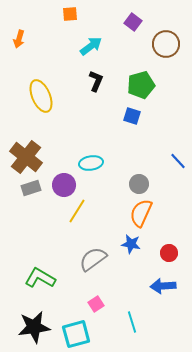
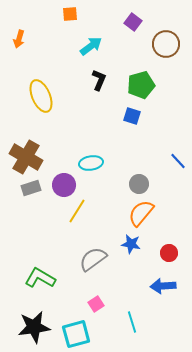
black L-shape: moved 3 px right, 1 px up
brown cross: rotated 8 degrees counterclockwise
orange semicircle: rotated 16 degrees clockwise
